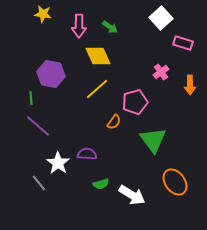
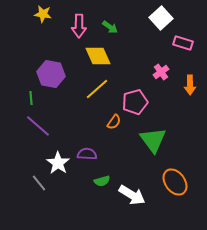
green semicircle: moved 1 px right, 3 px up
